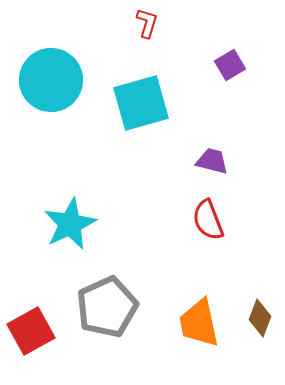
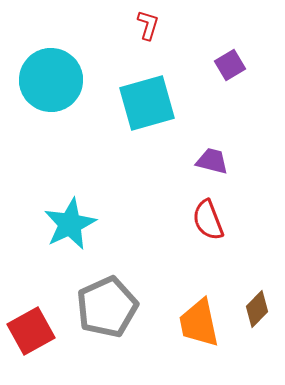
red L-shape: moved 1 px right, 2 px down
cyan square: moved 6 px right
brown diamond: moved 3 px left, 9 px up; rotated 24 degrees clockwise
